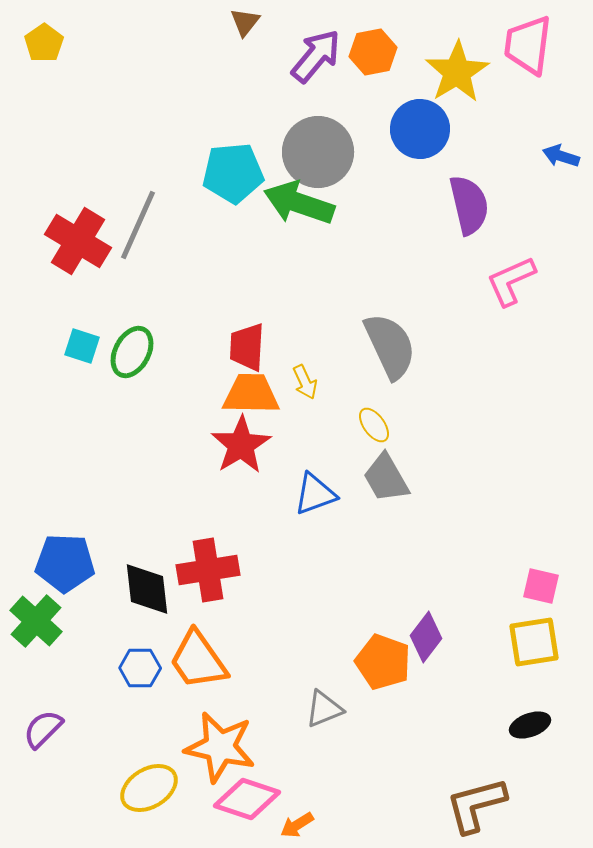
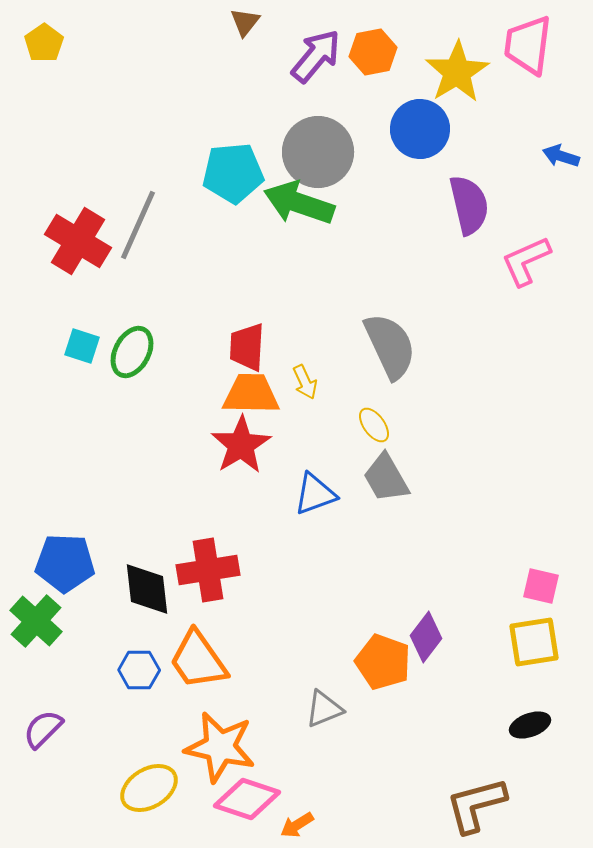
pink L-shape at (511, 281): moved 15 px right, 20 px up
blue hexagon at (140, 668): moved 1 px left, 2 px down
